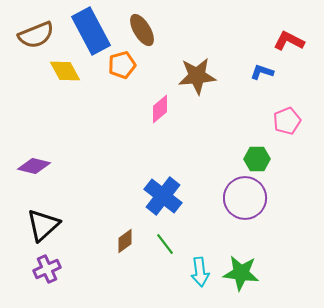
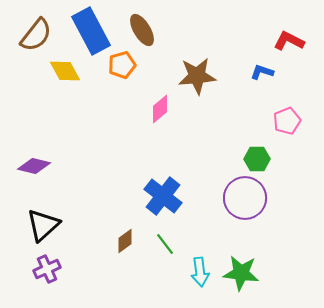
brown semicircle: rotated 30 degrees counterclockwise
